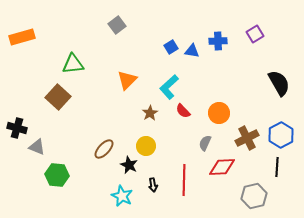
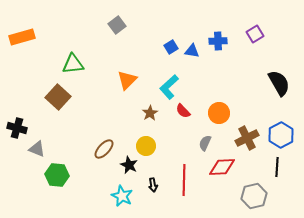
gray triangle: moved 2 px down
